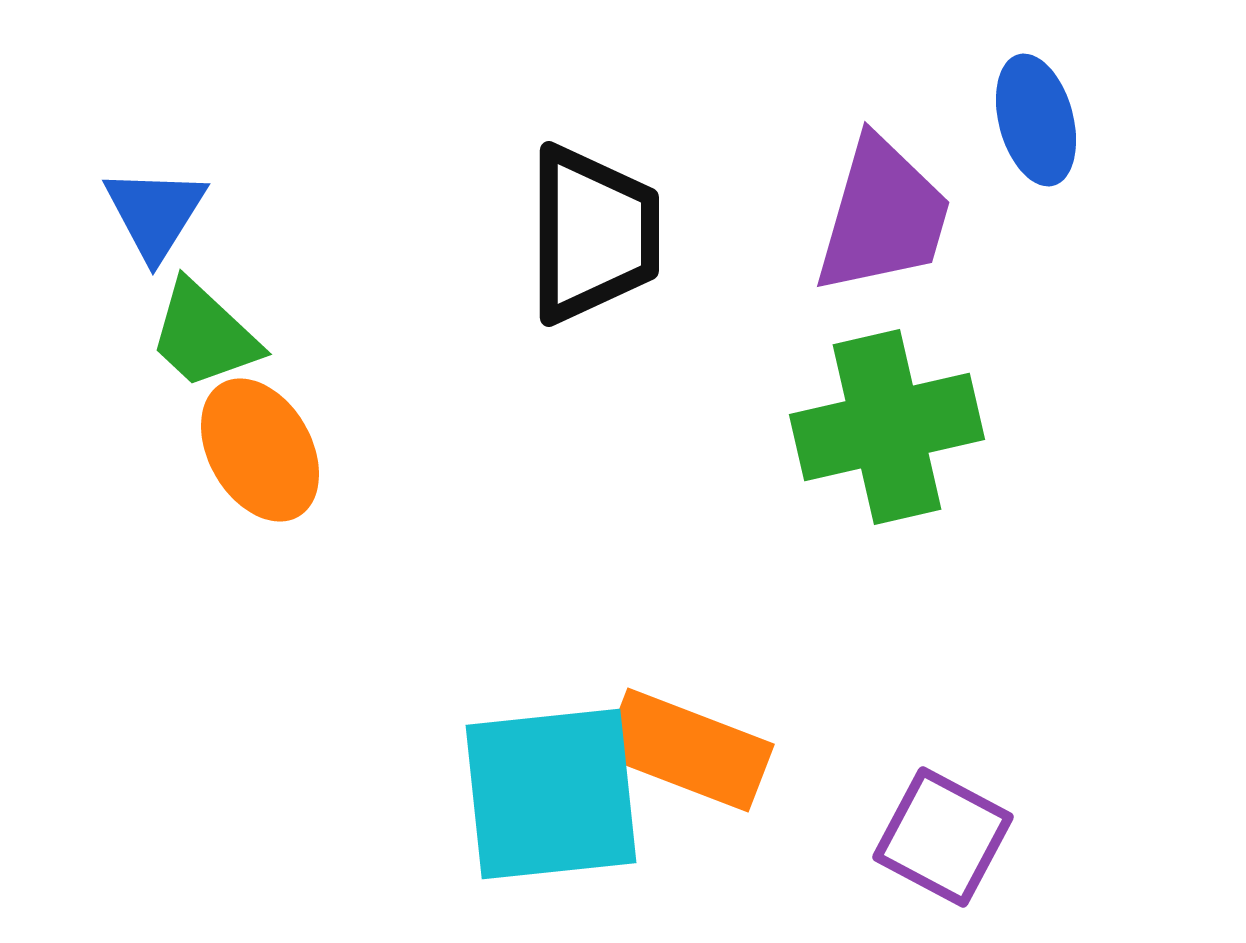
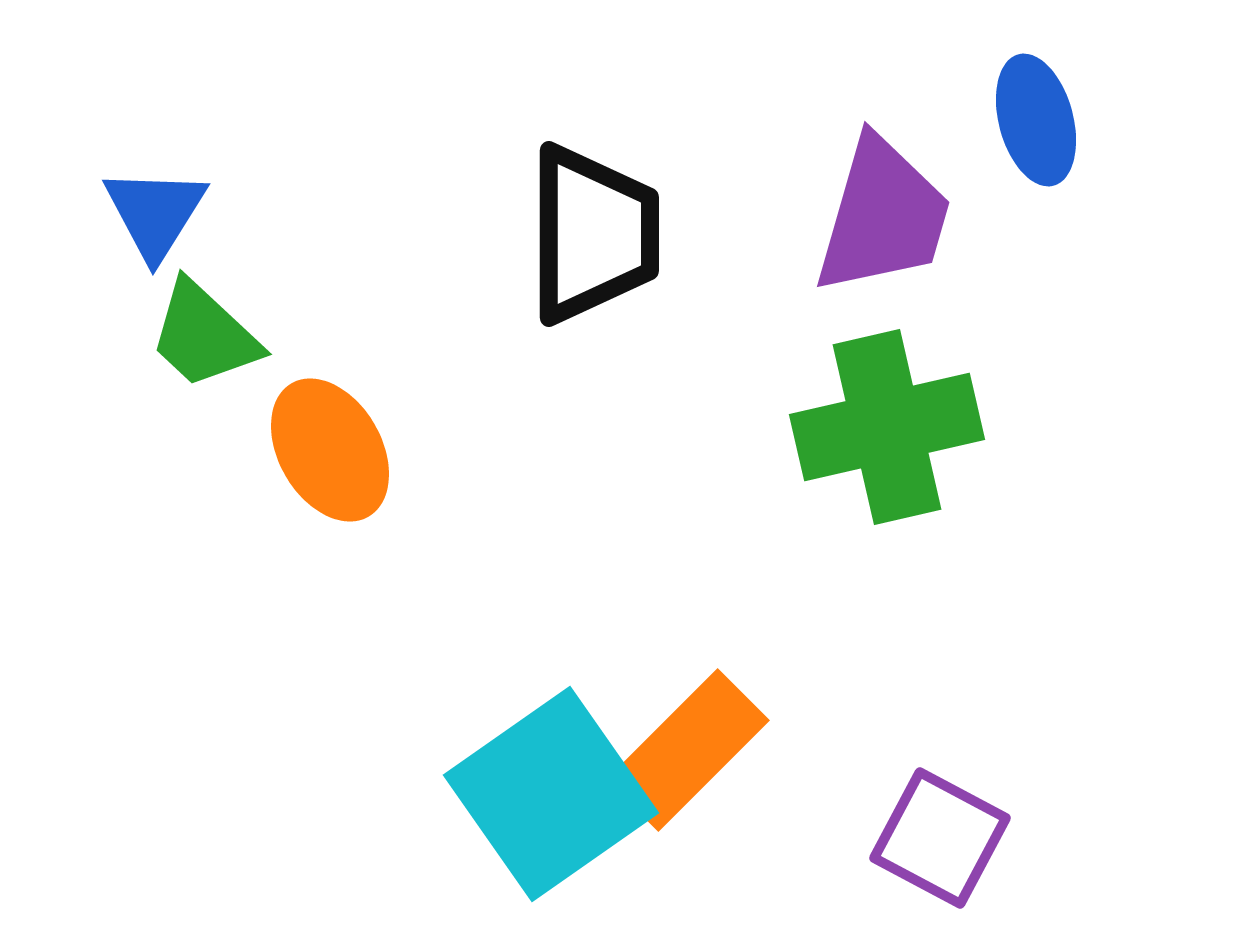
orange ellipse: moved 70 px right
orange rectangle: rotated 66 degrees counterclockwise
cyan square: rotated 29 degrees counterclockwise
purple square: moved 3 px left, 1 px down
